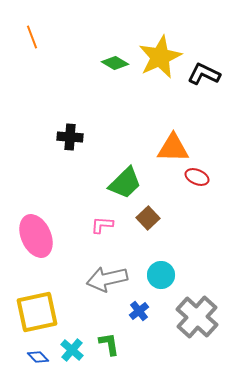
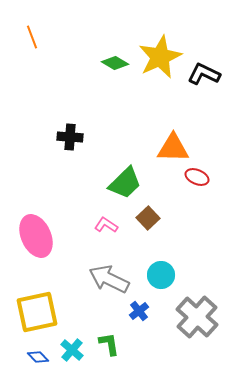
pink L-shape: moved 4 px right; rotated 30 degrees clockwise
gray arrow: moved 2 px right; rotated 39 degrees clockwise
